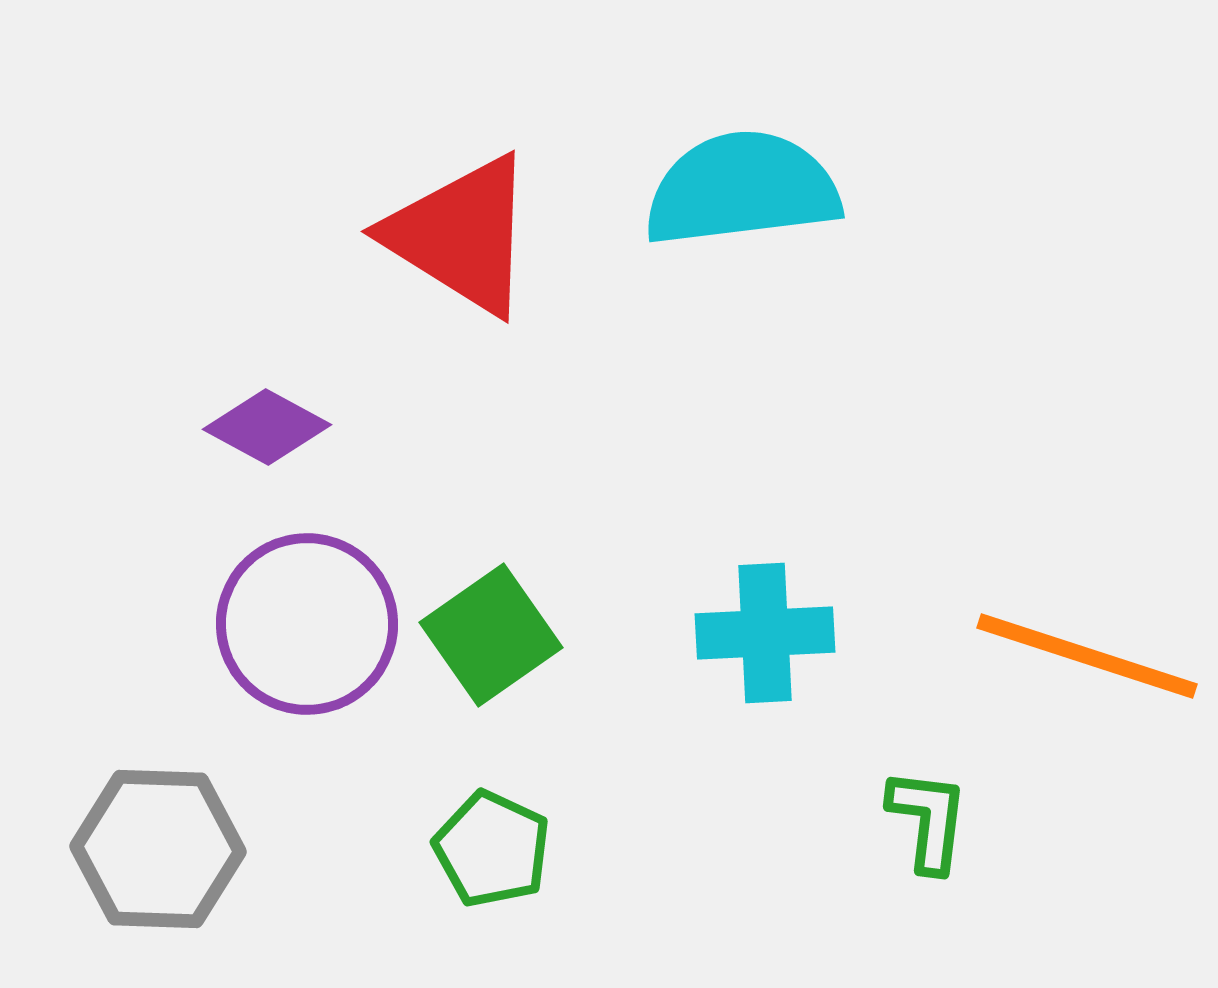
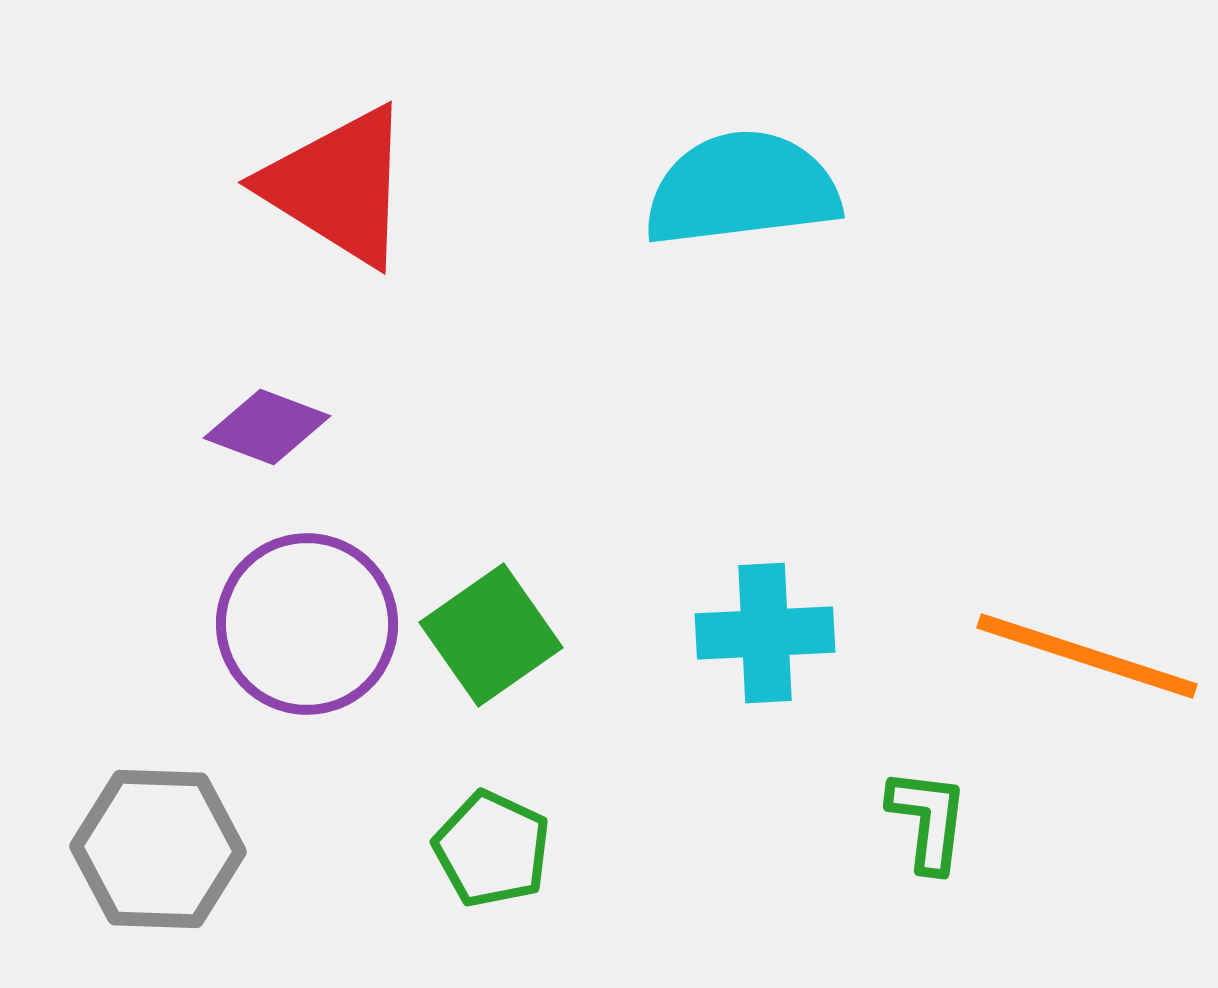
red triangle: moved 123 px left, 49 px up
purple diamond: rotated 8 degrees counterclockwise
